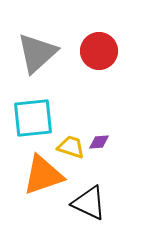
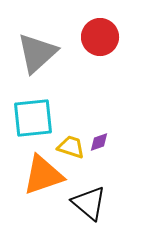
red circle: moved 1 px right, 14 px up
purple diamond: rotated 15 degrees counterclockwise
black triangle: rotated 15 degrees clockwise
